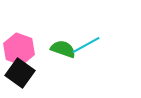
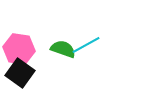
pink hexagon: rotated 12 degrees counterclockwise
